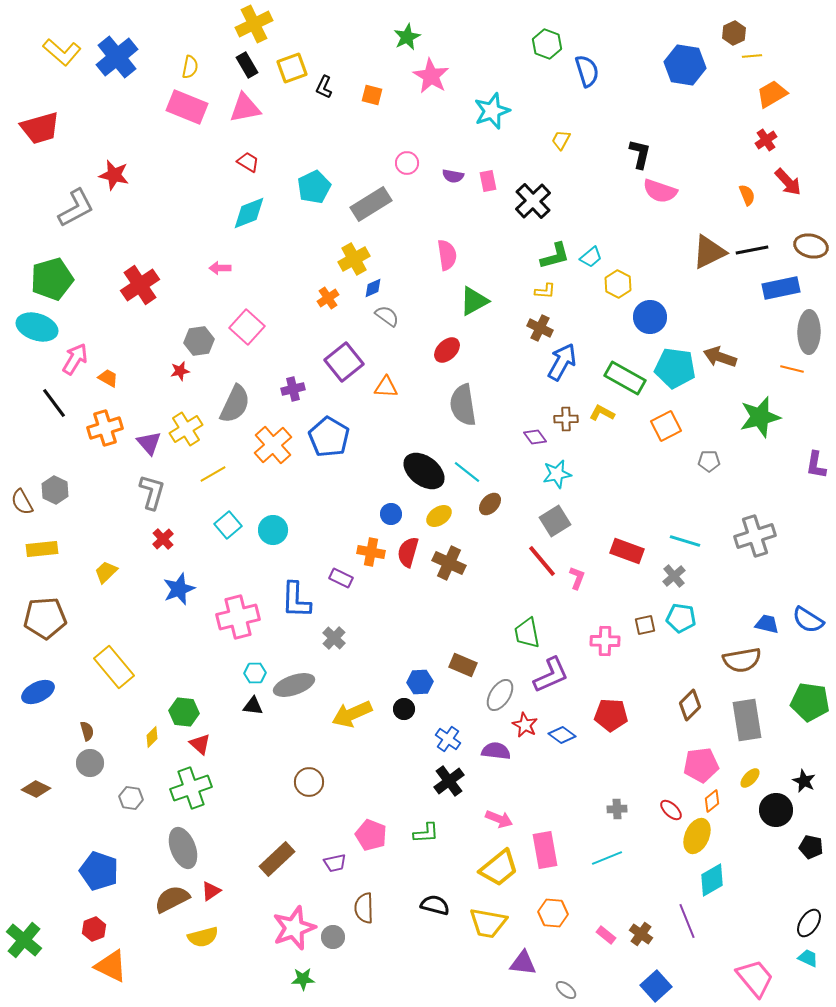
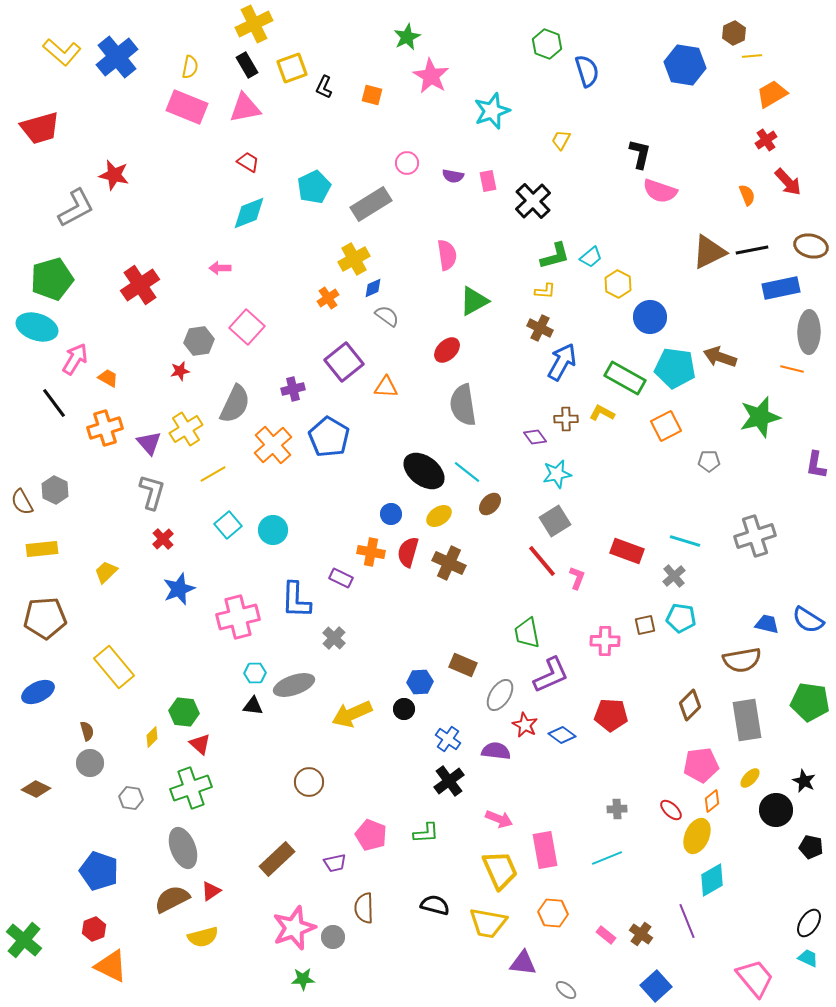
yellow trapezoid at (499, 868): moved 1 px right, 2 px down; rotated 75 degrees counterclockwise
